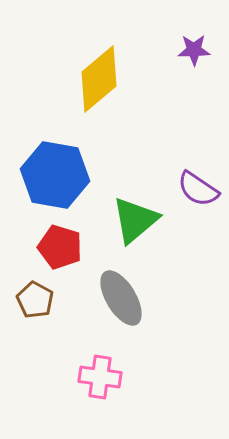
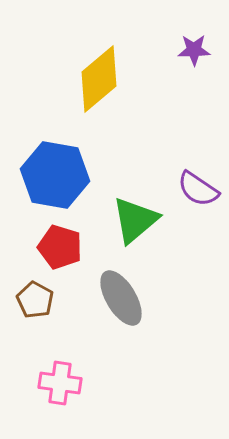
pink cross: moved 40 px left, 6 px down
